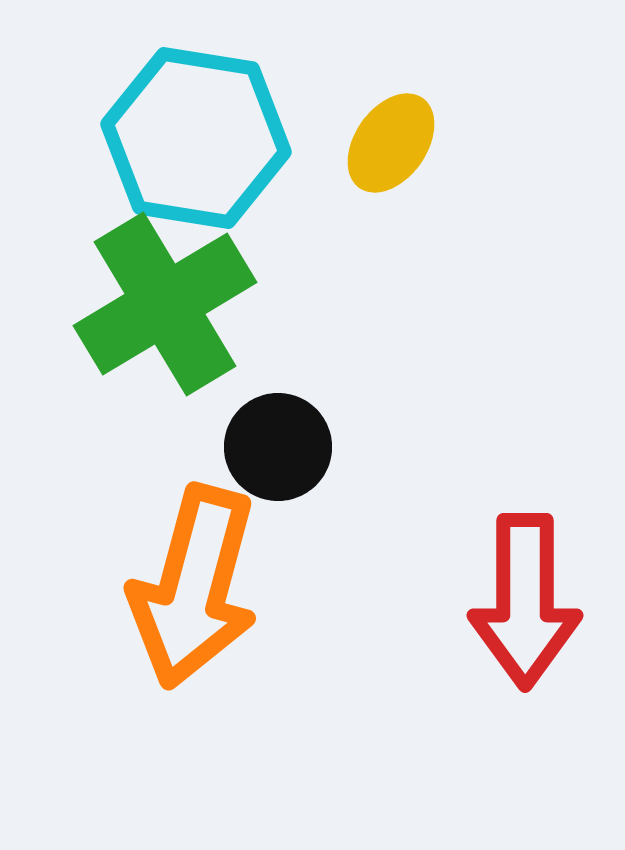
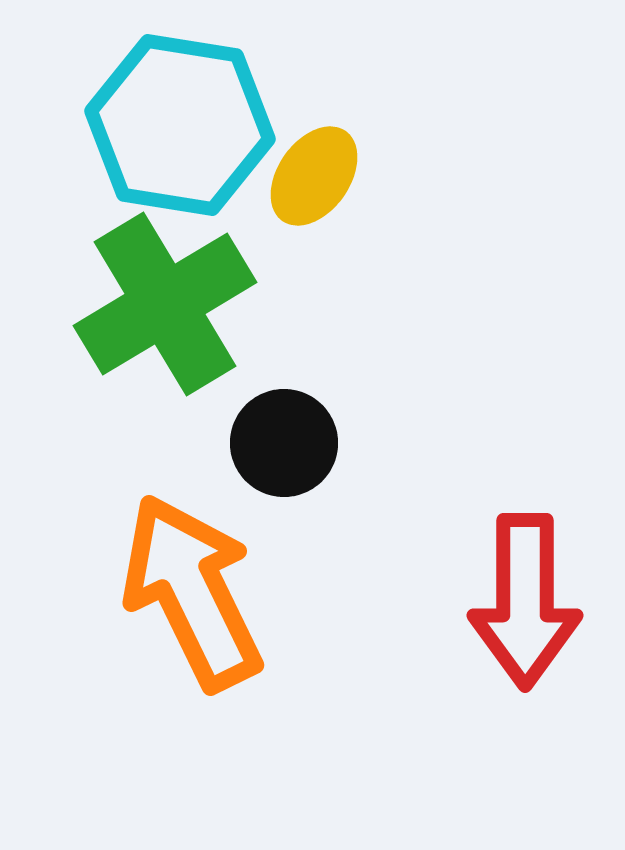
cyan hexagon: moved 16 px left, 13 px up
yellow ellipse: moved 77 px left, 33 px down
black circle: moved 6 px right, 4 px up
orange arrow: moved 2 px left, 5 px down; rotated 139 degrees clockwise
